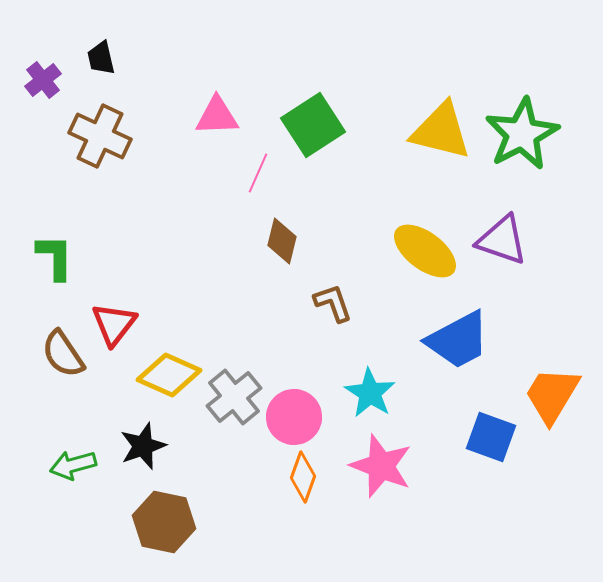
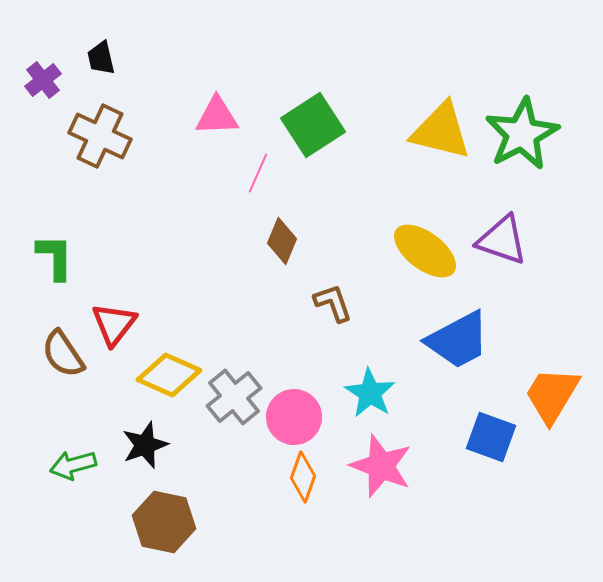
brown diamond: rotated 9 degrees clockwise
black star: moved 2 px right, 1 px up
